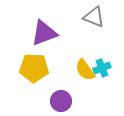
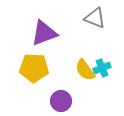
gray triangle: moved 1 px right, 1 px down
